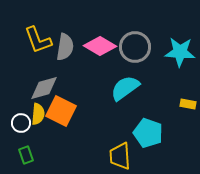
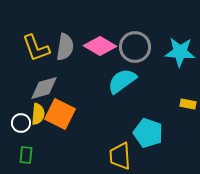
yellow L-shape: moved 2 px left, 8 px down
cyan semicircle: moved 3 px left, 7 px up
orange square: moved 1 px left, 3 px down
green rectangle: rotated 24 degrees clockwise
